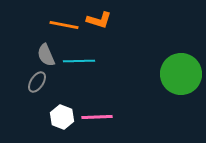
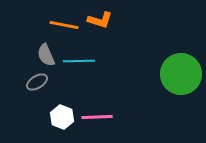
orange L-shape: moved 1 px right
gray ellipse: rotated 25 degrees clockwise
